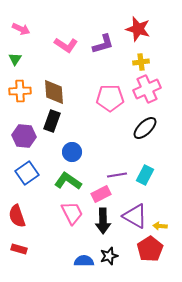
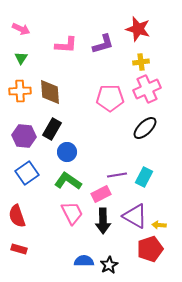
pink L-shape: rotated 30 degrees counterclockwise
green triangle: moved 6 px right, 1 px up
brown diamond: moved 4 px left
black rectangle: moved 8 px down; rotated 10 degrees clockwise
blue circle: moved 5 px left
cyan rectangle: moved 1 px left, 2 px down
yellow arrow: moved 1 px left, 1 px up
red pentagon: rotated 15 degrees clockwise
black star: moved 9 px down; rotated 12 degrees counterclockwise
